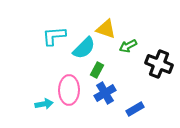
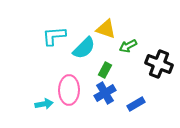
green rectangle: moved 8 px right
blue rectangle: moved 1 px right, 5 px up
